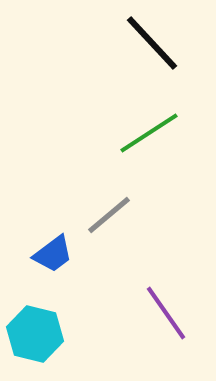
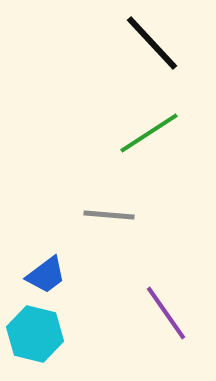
gray line: rotated 45 degrees clockwise
blue trapezoid: moved 7 px left, 21 px down
